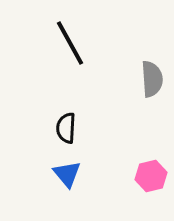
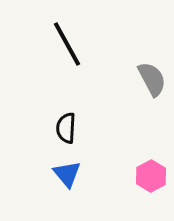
black line: moved 3 px left, 1 px down
gray semicircle: rotated 24 degrees counterclockwise
pink hexagon: rotated 16 degrees counterclockwise
